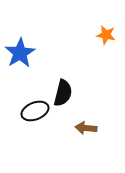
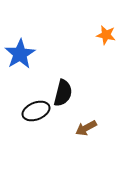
blue star: moved 1 px down
black ellipse: moved 1 px right
brown arrow: rotated 35 degrees counterclockwise
